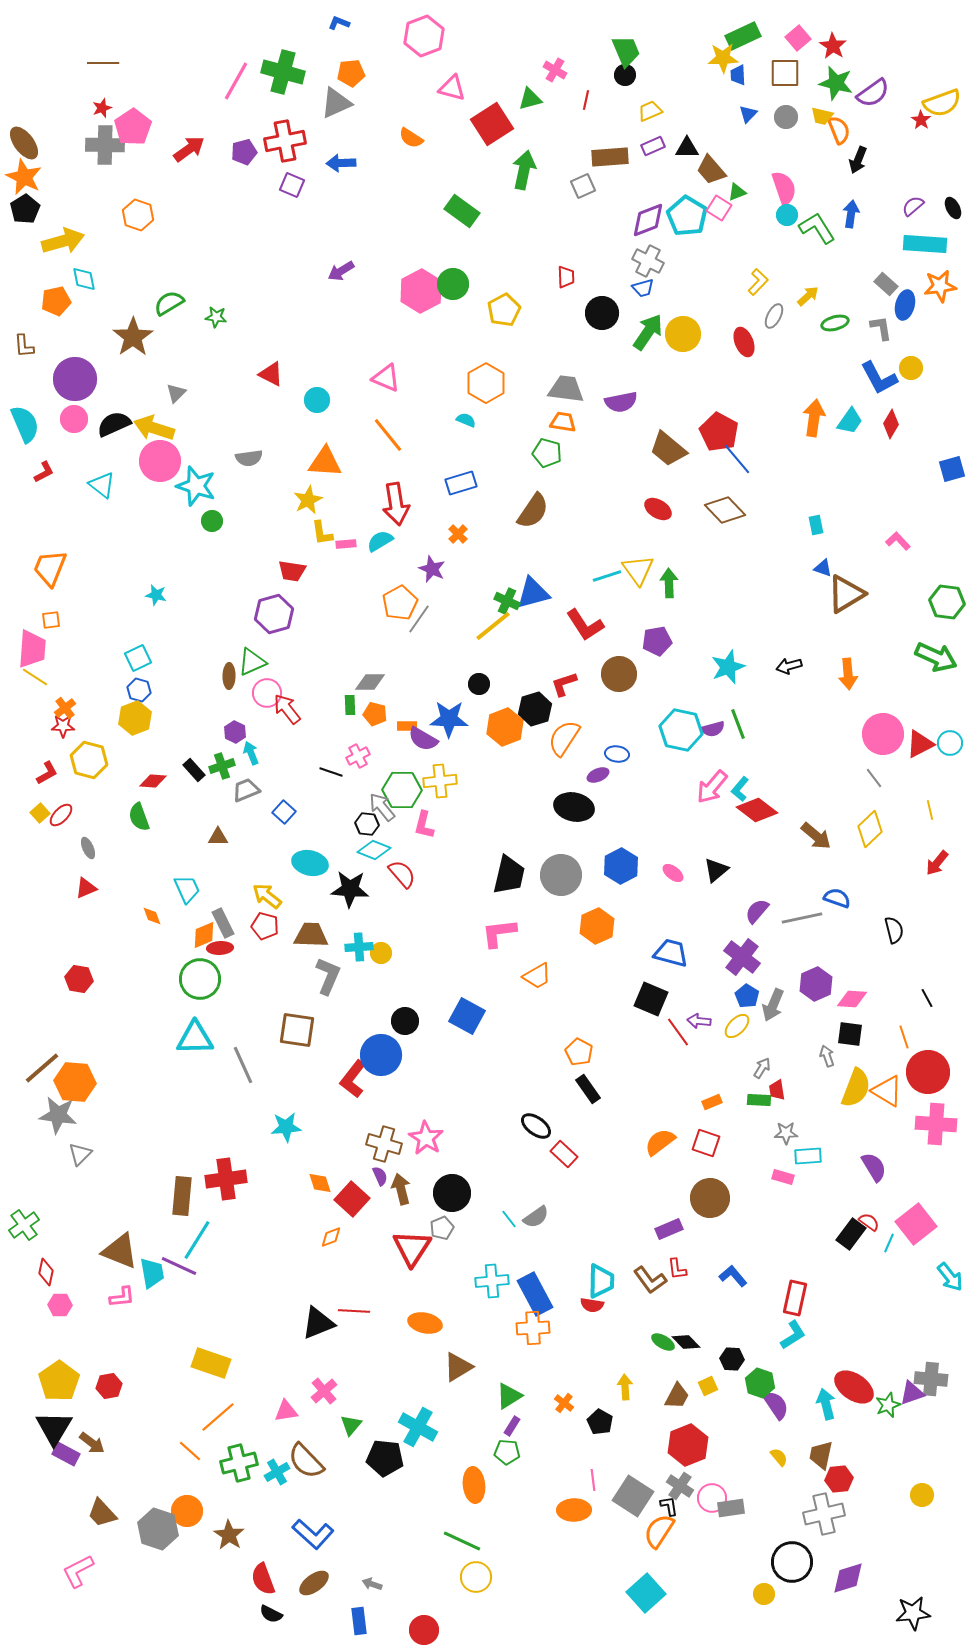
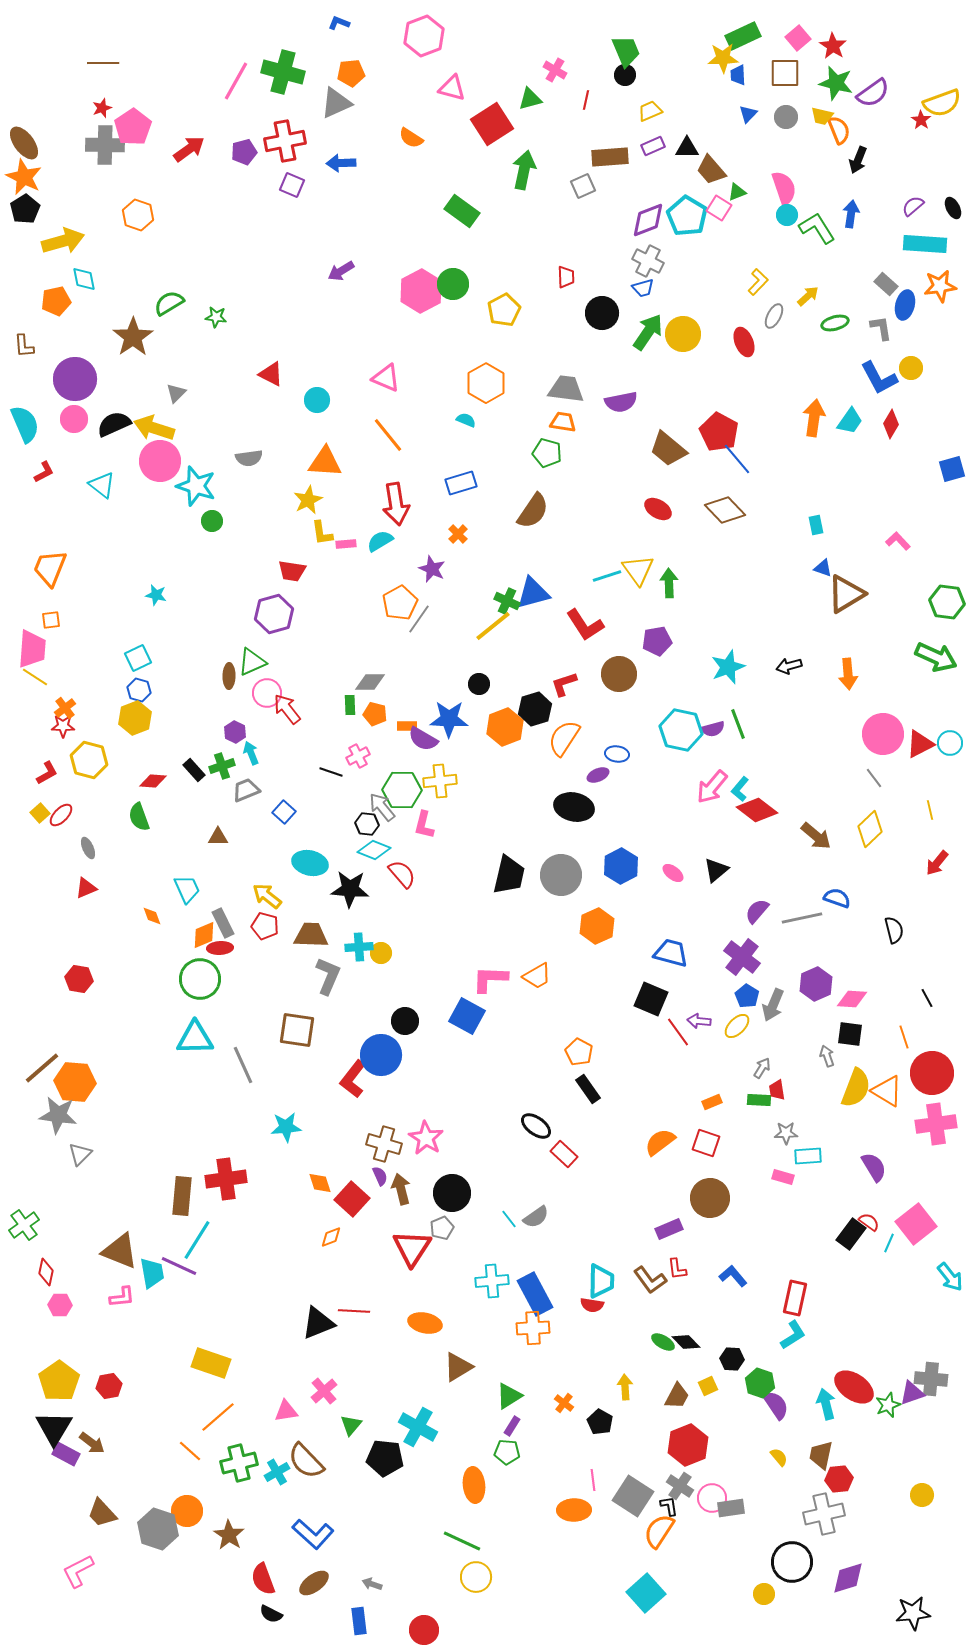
pink L-shape at (499, 933): moved 9 px left, 46 px down; rotated 9 degrees clockwise
red circle at (928, 1072): moved 4 px right, 1 px down
pink cross at (936, 1124): rotated 12 degrees counterclockwise
